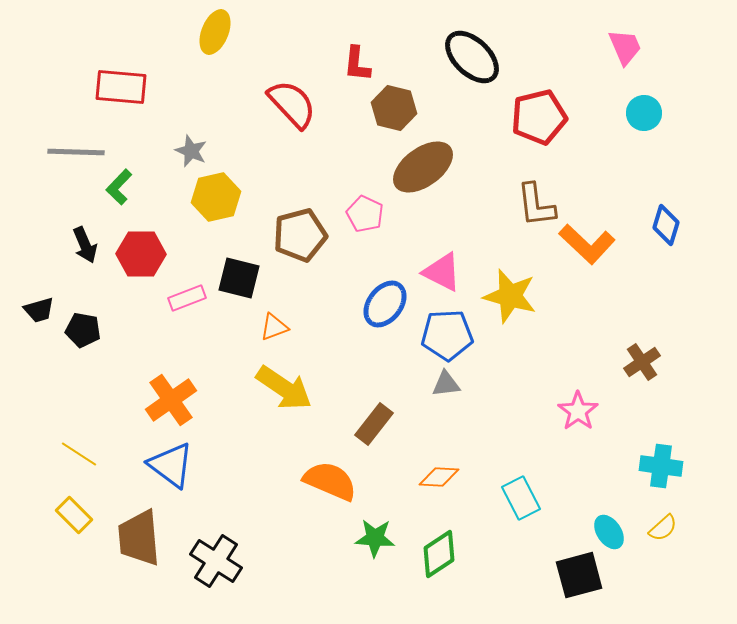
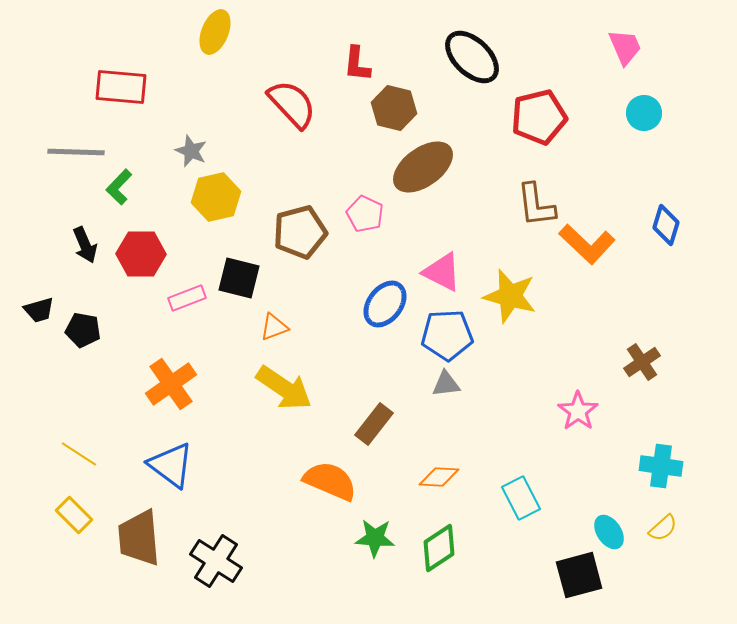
brown pentagon at (300, 235): moved 3 px up
orange cross at (171, 400): moved 16 px up
green diamond at (439, 554): moved 6 px up
